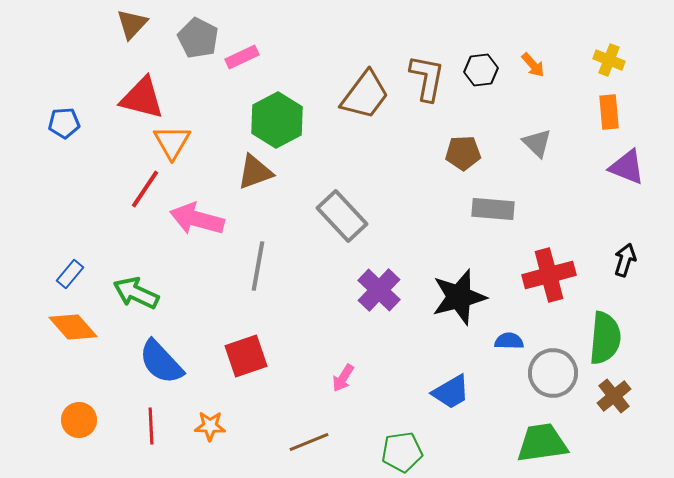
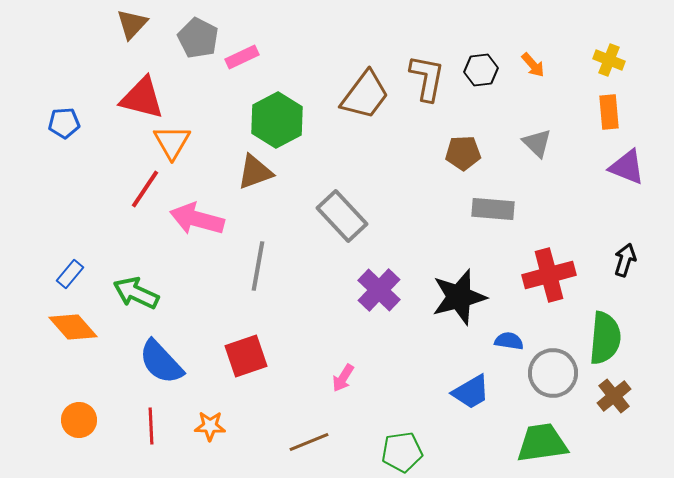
blue semicircle at (509, 341): rotated 8 degrees clockwise
blue trapezoid at (451, 392): moved 20 px right
